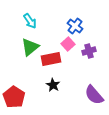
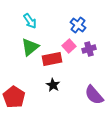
blue cross: moved 3 px right, 1 px up
pink square: moved 1 px right, 2 px down
purple cross: moved 2 px up
red rectangle: moved 1 px right
